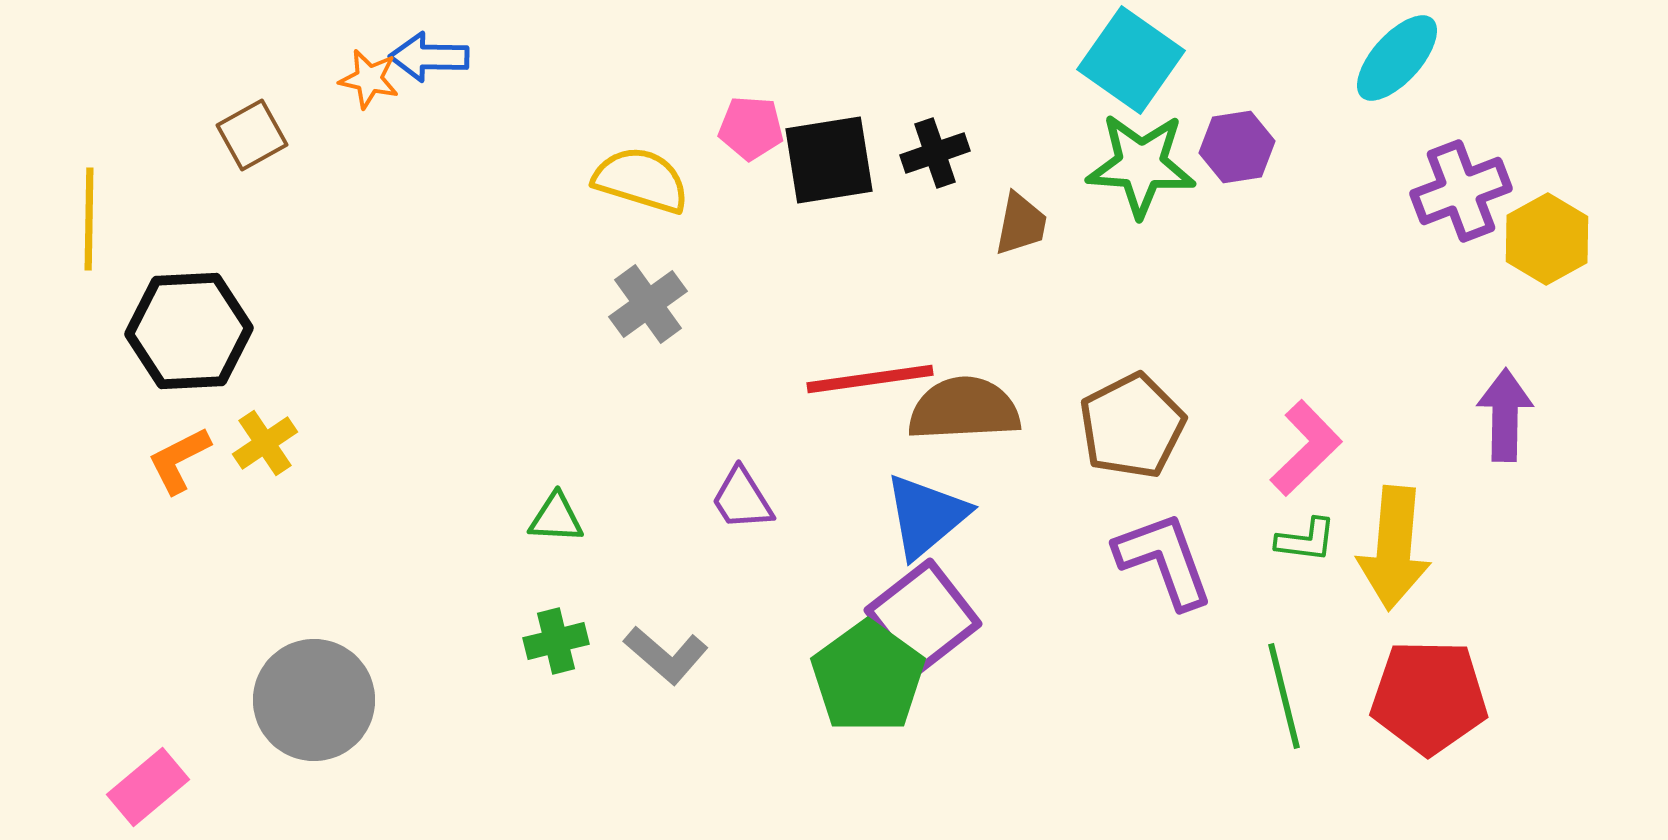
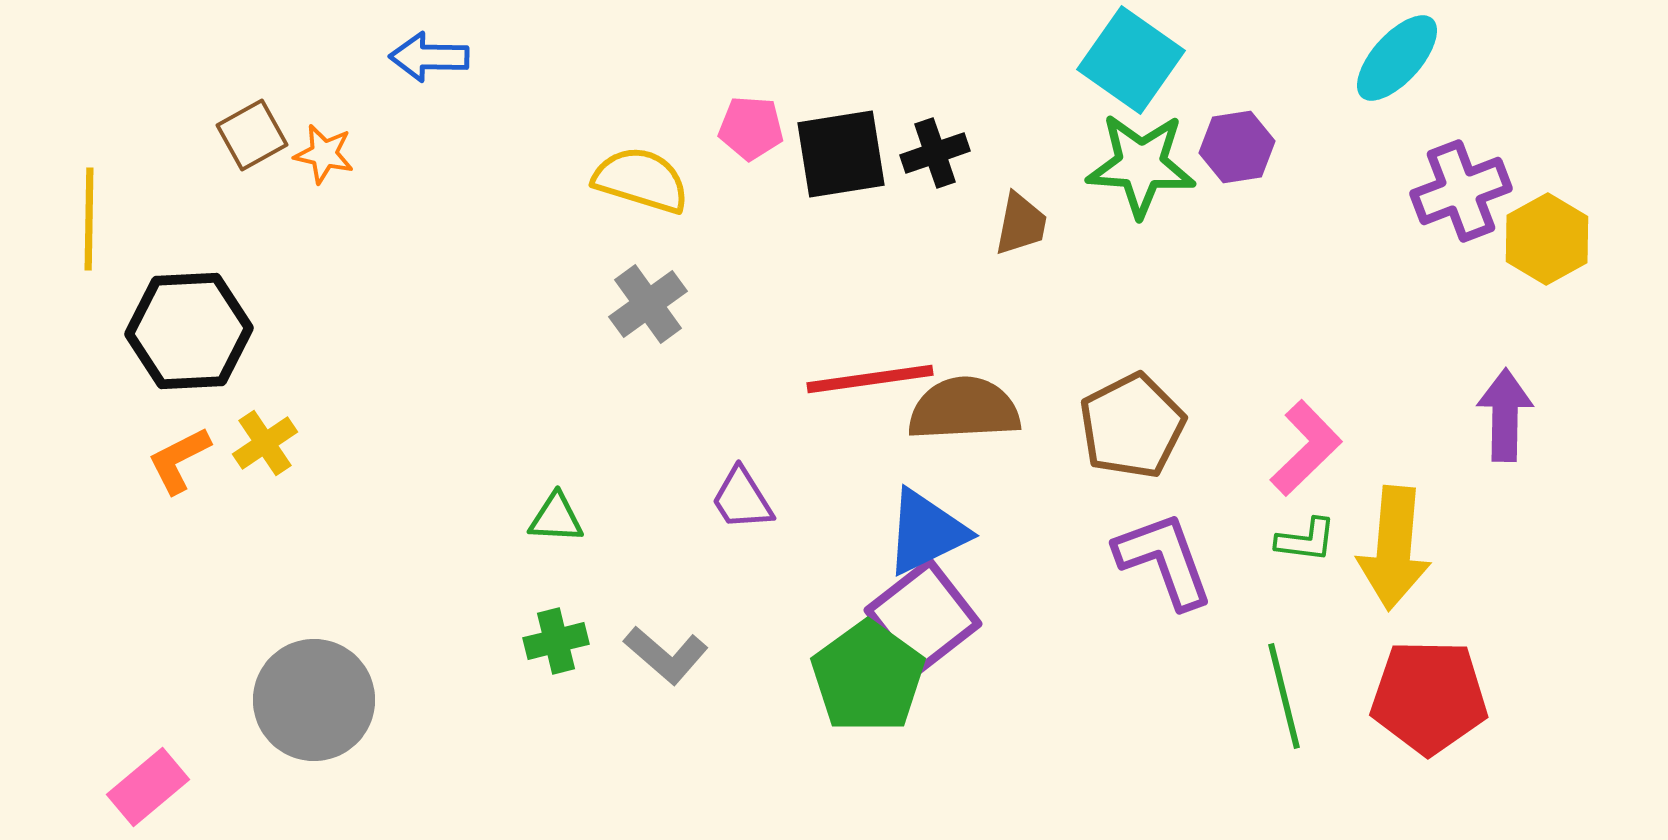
orange star: moved 45 px left, 75 px down
black square: moved 12 px right, 6 px up
blue triangle: moved 16 px down; rotated 14 degrees clockwise
